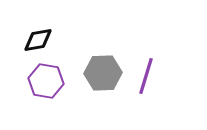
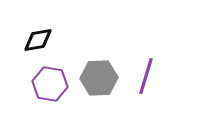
gray hexagon: moved 4 px left, 5 px down
purple hexagon: moved 4 px right, 3 px down
